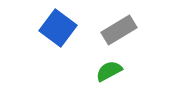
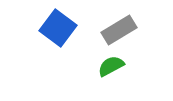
green semicircle: moved 2 px right, 5 px up
